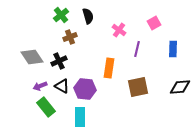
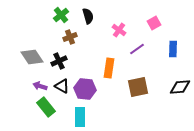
purple line: rotated 42 degrees clockwise
purple arrow: rotated 40 degrees clockwise
